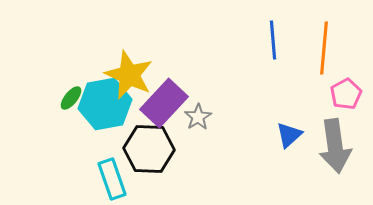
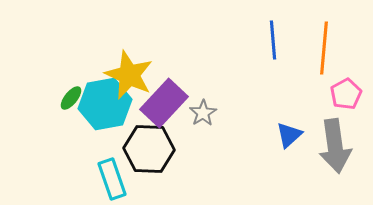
gray star: moved 5 px right, 4 px up
